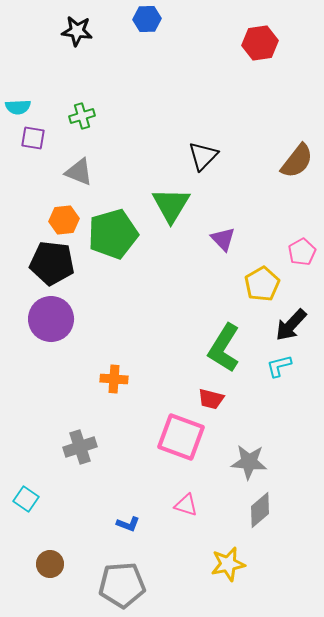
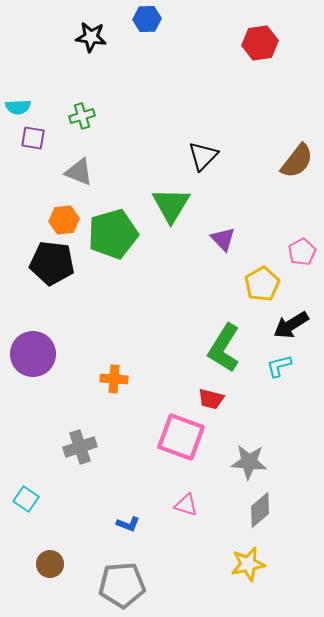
black star: moved 14 px right, 6 px down
purple circle: moved 18 px left, 35 px down
black arrow: rotated 15 degrees clockwise
yellow star: moved 20 px right
